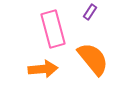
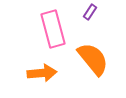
orange arrow: moved 1 px left, 4 px down
